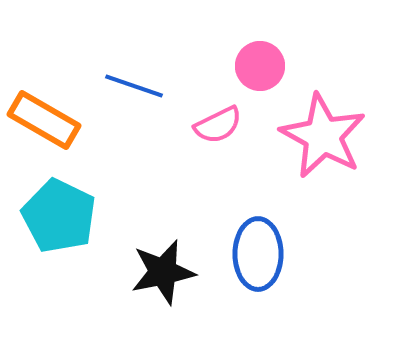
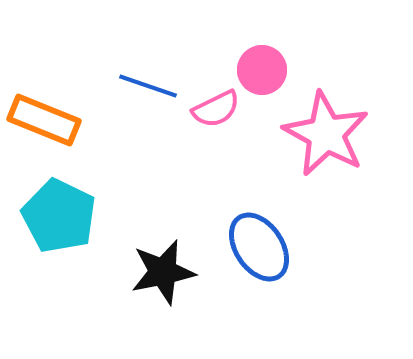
pink circle: moved 2 px right, 4 px down
blue line: moved 14 px right
orange rectangle: rotated 8 degrees counterclockwise
pink semicircle: moved 2 px left, 16 px up
pink star: moved 3 px right, 2 px up
blue ellipse: moved 1 px right, 7 px up; rotated 34 degrees counterclockwise
